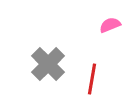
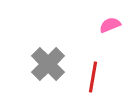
red line: moved 1 px right, 2 px up
